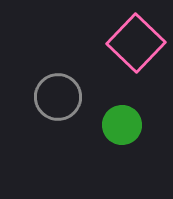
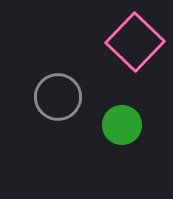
pink square: moved 1 px left, 1 px up
